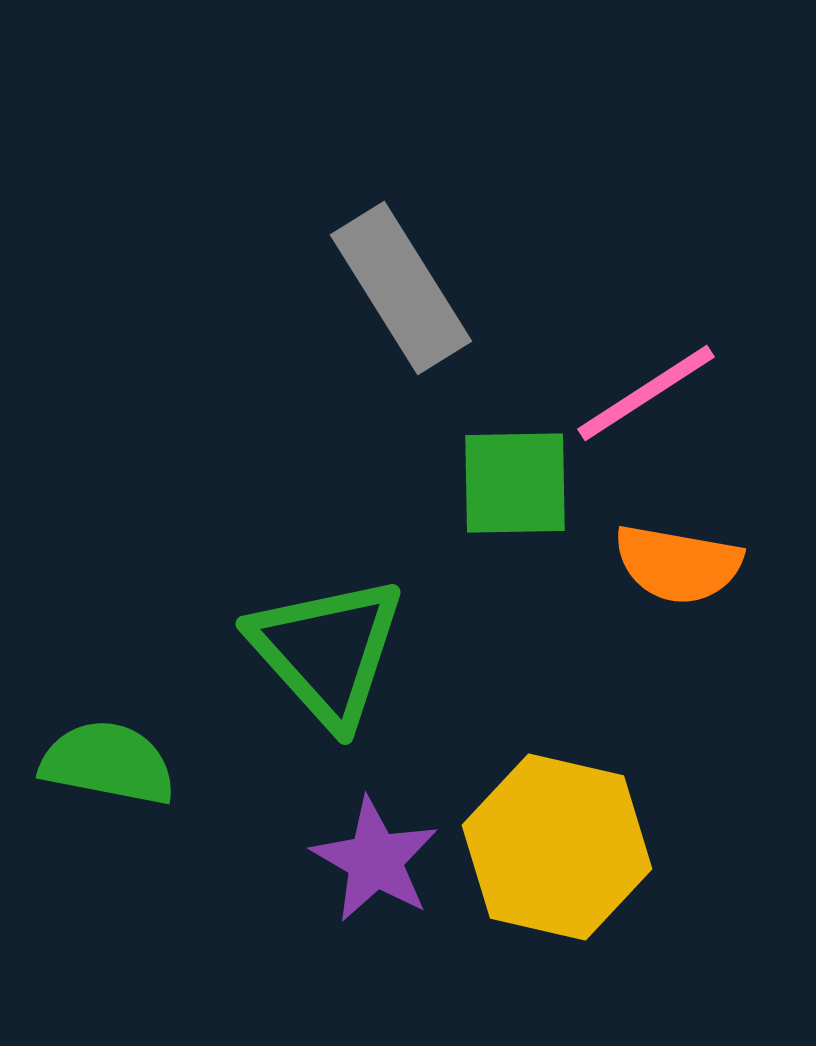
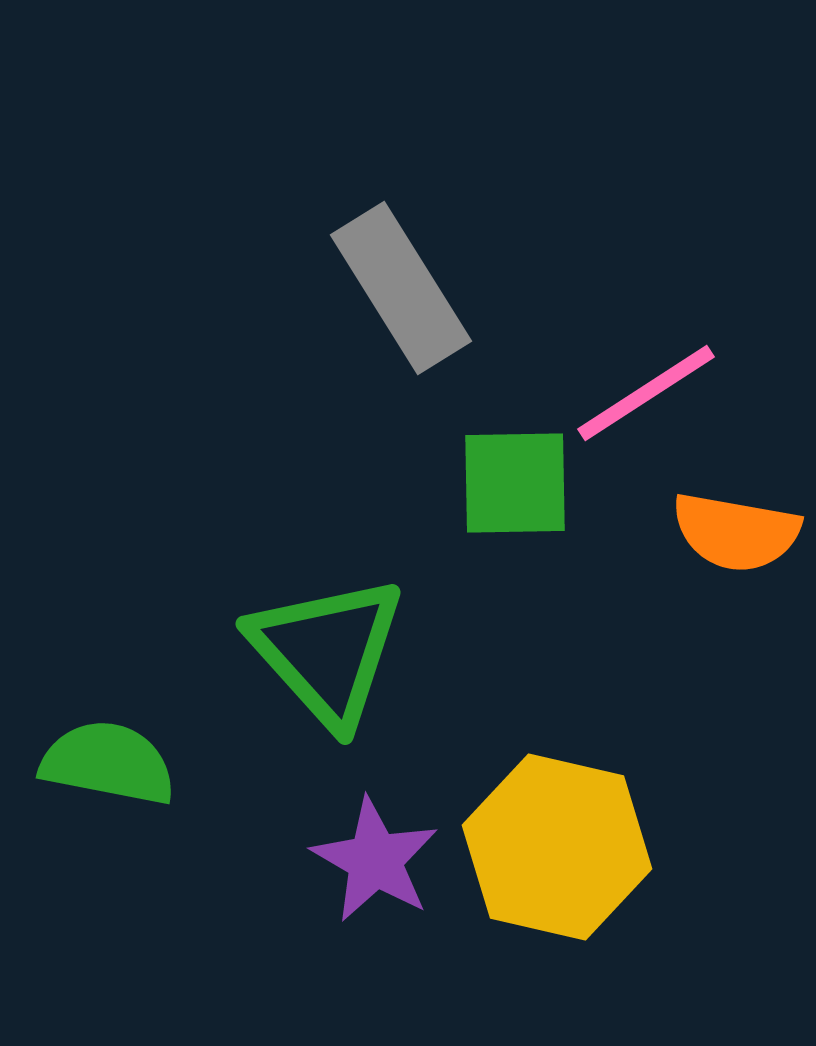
orange semicircle: moved 58 px right, 32 px up
